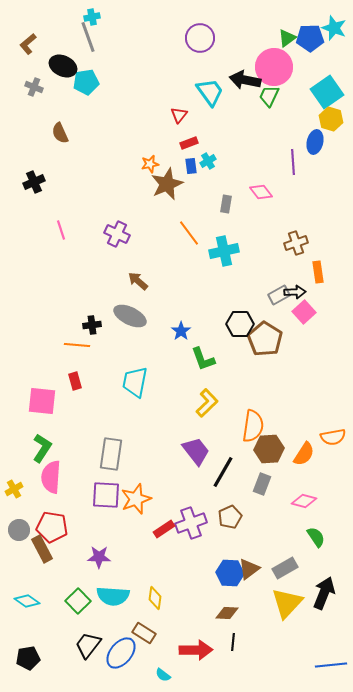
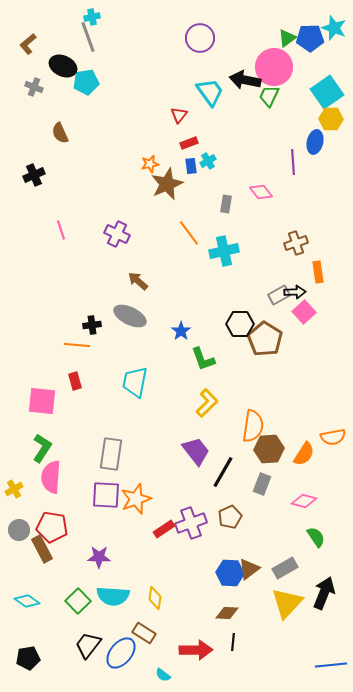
yellow hexagon at (331, 119): rotated 15 degrees counterclockwise
black cross at (34, 182): moved 7 px up
